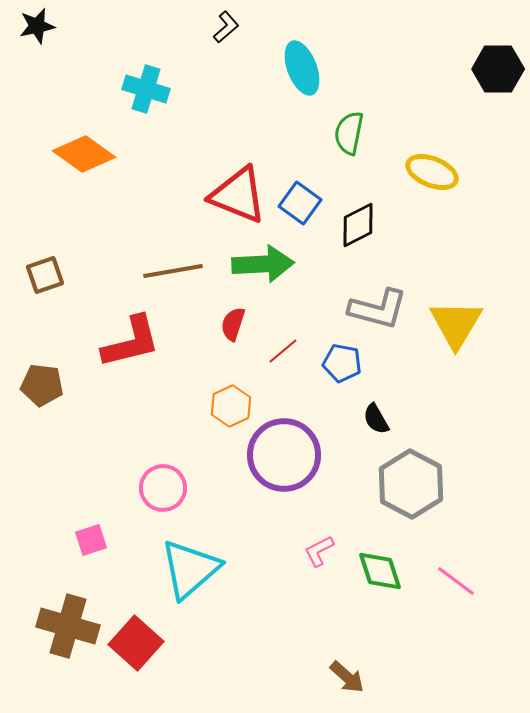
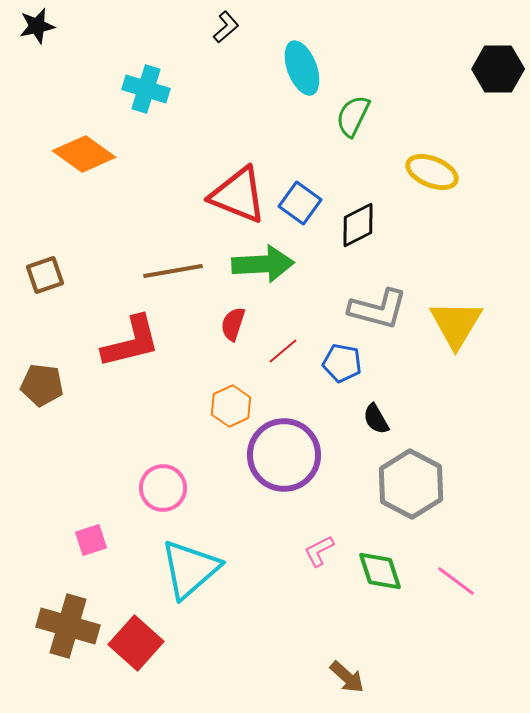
green semicircle: moved 4 px right, 17 px up; rotated 15 degrees clockwise
